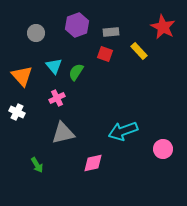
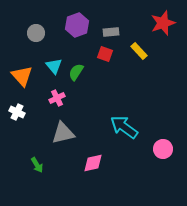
red star: moved 4 px up; rotated 25 degrees clockwise
cyan arrow: moved 1 px right, 4 px up; rotated 56 degrees clockwise
